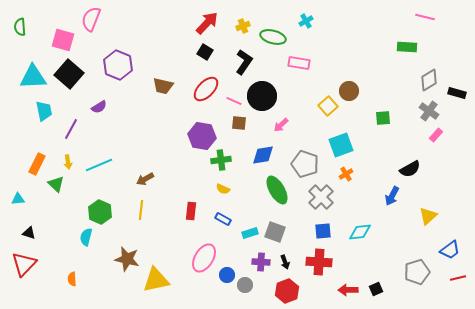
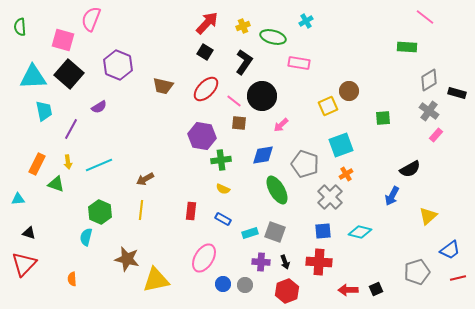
pink line at (425, 17): rotated 24 degrees clockwise
pink line at (234, 101): rotated 14 degrees clockwise
yellow square at (328, 106): rotated 18 degrees clockwise
green triangle at (56, 184): rotated 24 degrees counterclockwise
gray cross at (321, 197): moved 9 px right
cyan diamond at (360, 232): rotated 20 degrees clockwise
blue circle at (227, 275): moved 4 px left, 9 px down
